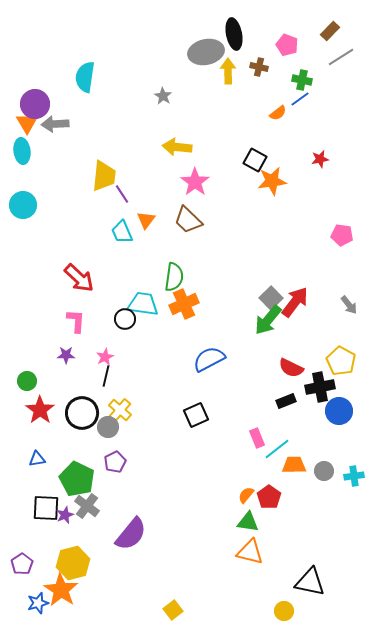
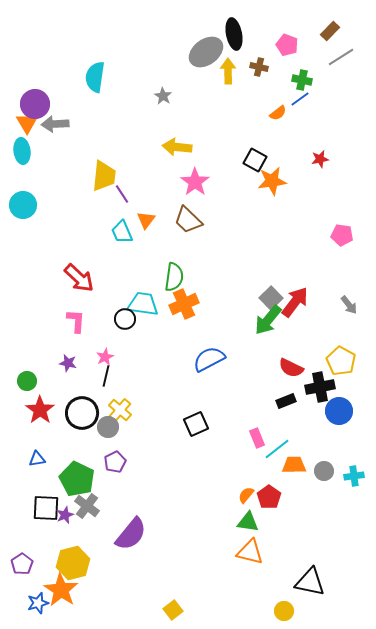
gray ellipse at (206, 52): rotated 24 degrees counterclockwise
cyan semicircle at (85, 77): moved 10 px right
purple star at (66, 355): moved 2 px right, 8 px down; rotated 12 degrees clockwise
black square at (196, 415): moved 9 px down
